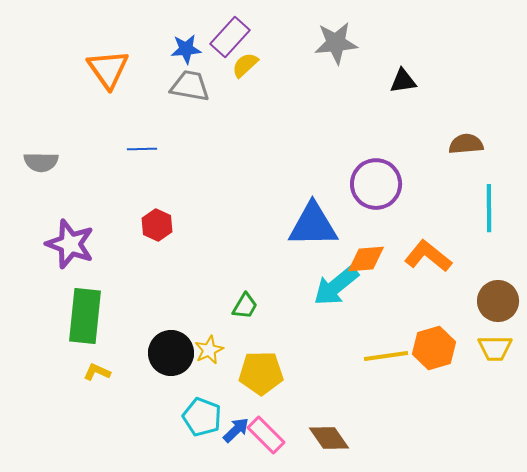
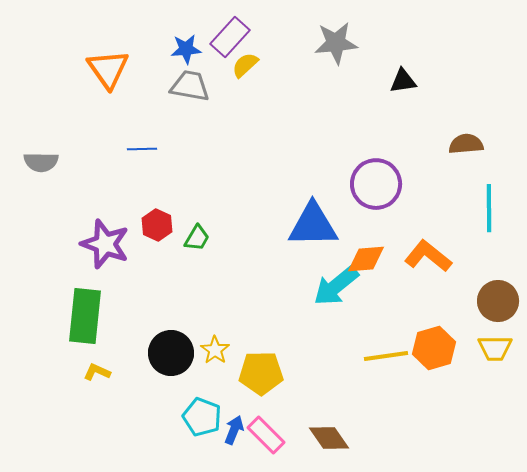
purple star: moved 35 px right
green trapezoid: moved 48 px left, 68 px up
yellow star: moved 6 px right; rotated 12 degrees counterclockwise
blue arrow: moved 2 px left; rotated 24 degrees counterclockwise
